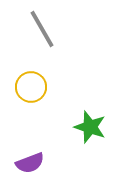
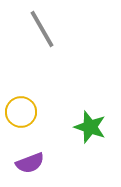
yellow circle: moved 10 px left, 25 px down
